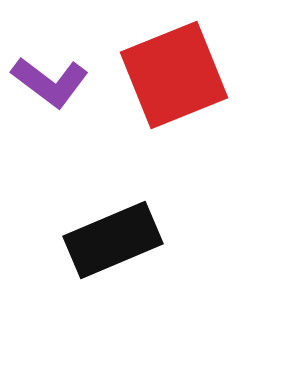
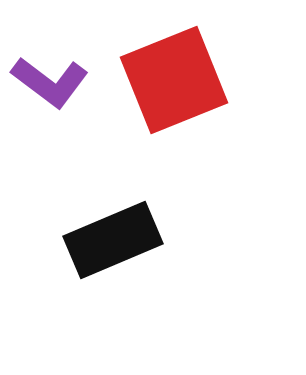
red square: moved 5 px down
